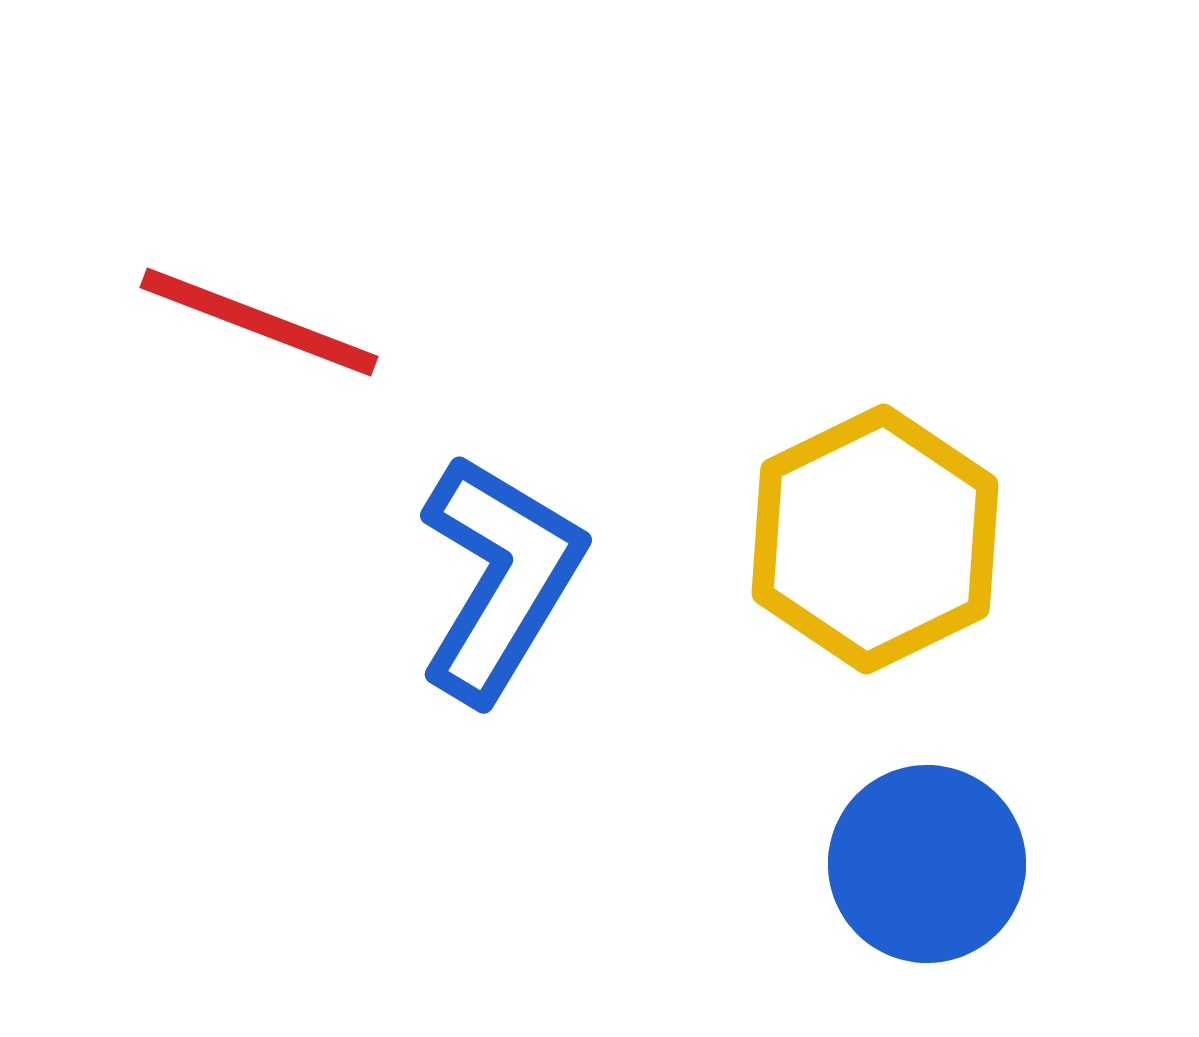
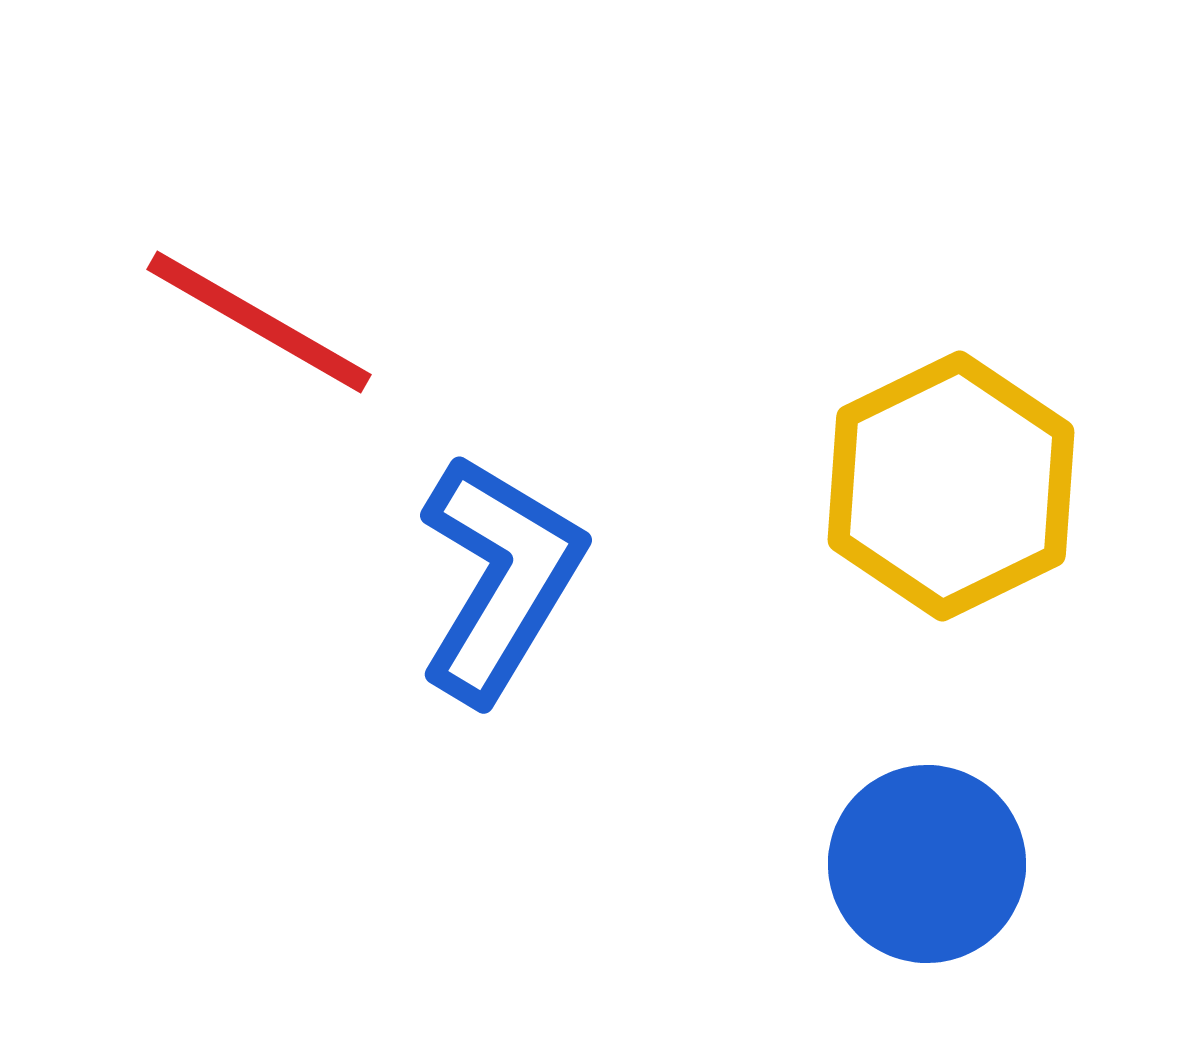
red line: rotated 9 degrees clockwise
yellow hexagon: moved 76 px right, 53 px up
